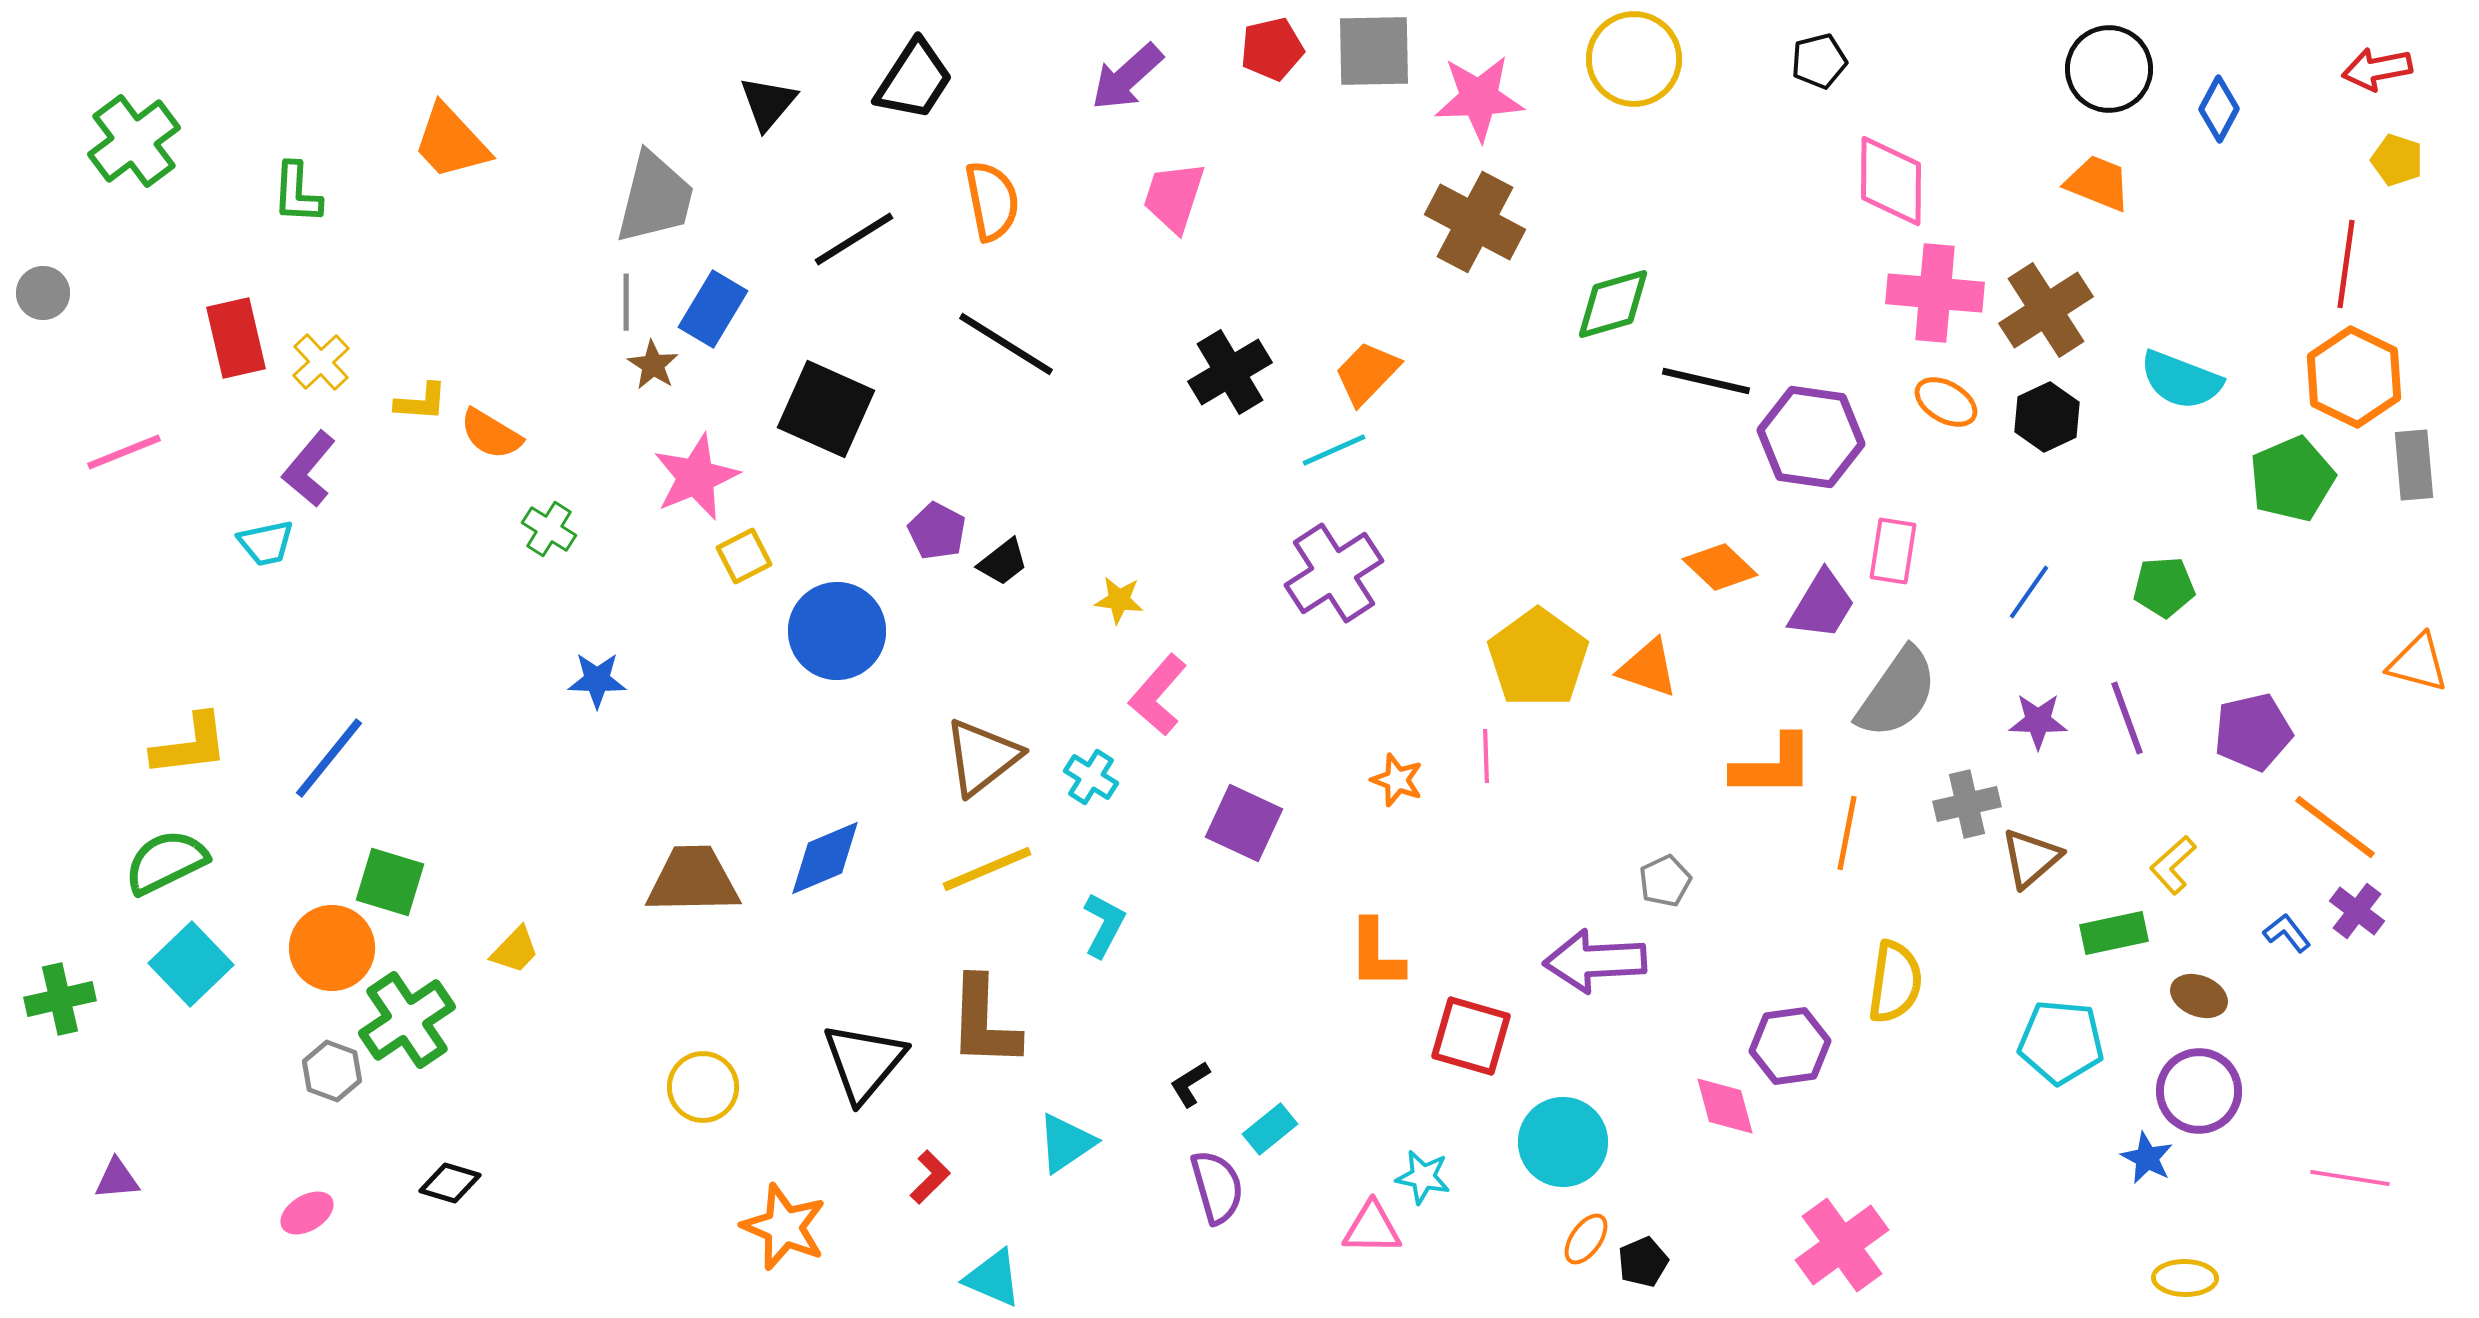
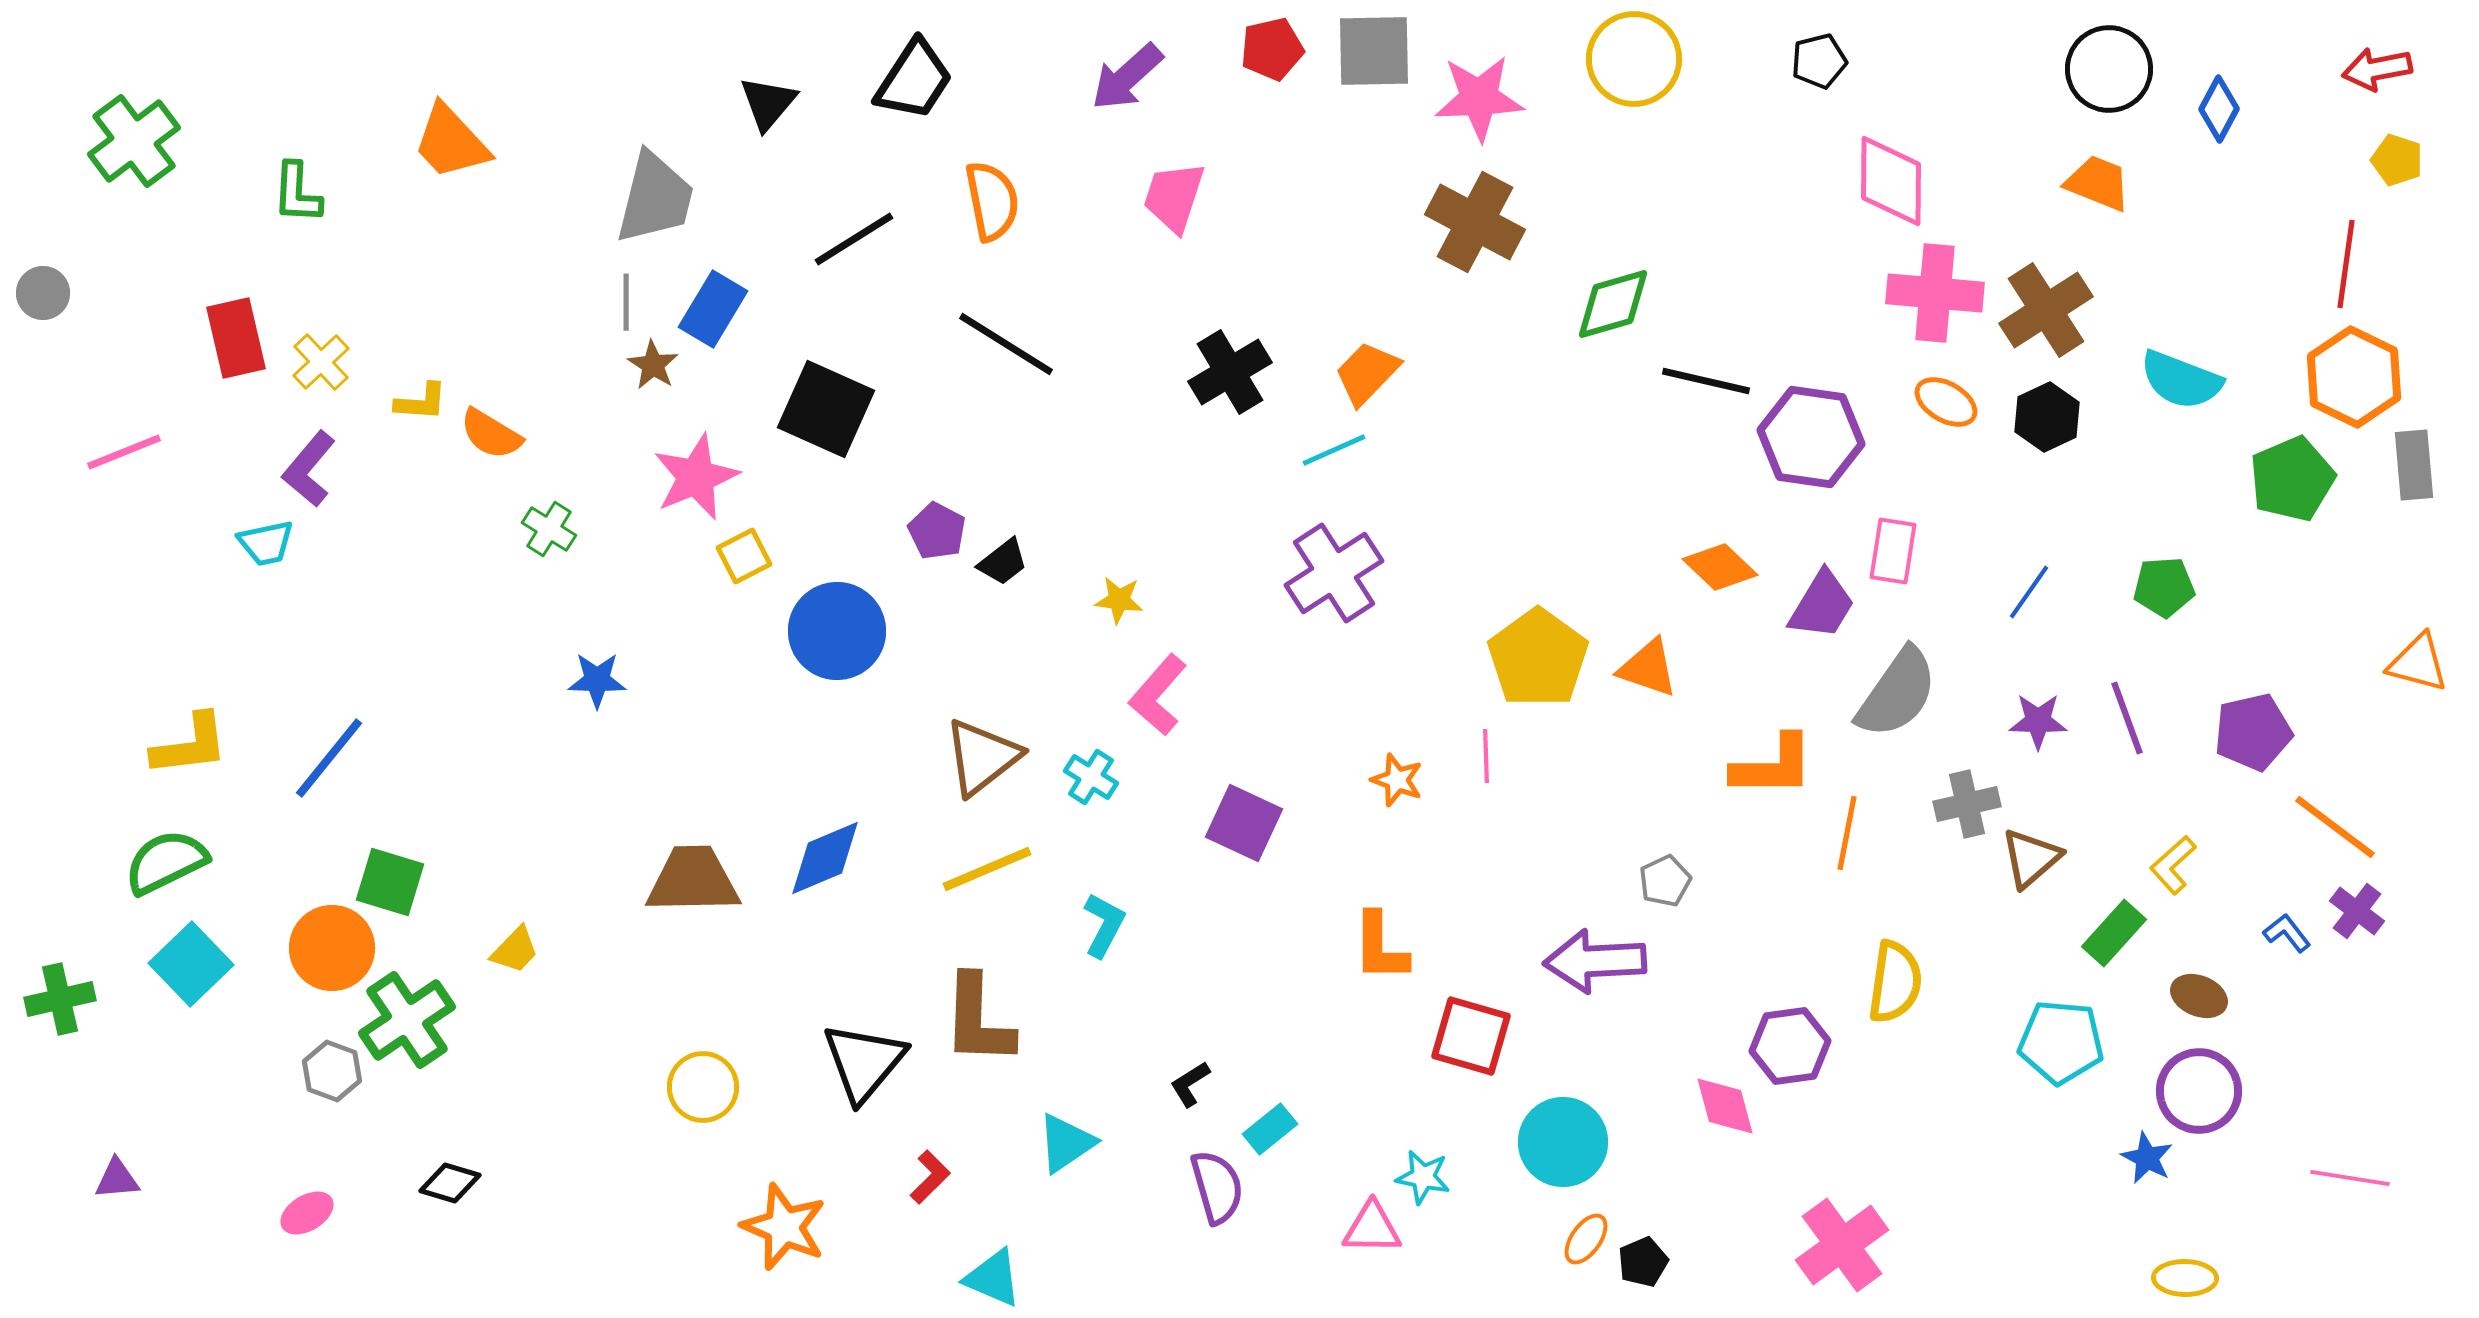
green rectangle at (2114, 933): rotated 36 degrees counterclockwise
orange L-shape at (1376, 954): moved 4 px right, 7 px up
brown L-shape at (984, 1022): moved 6 px left, 2 px up
